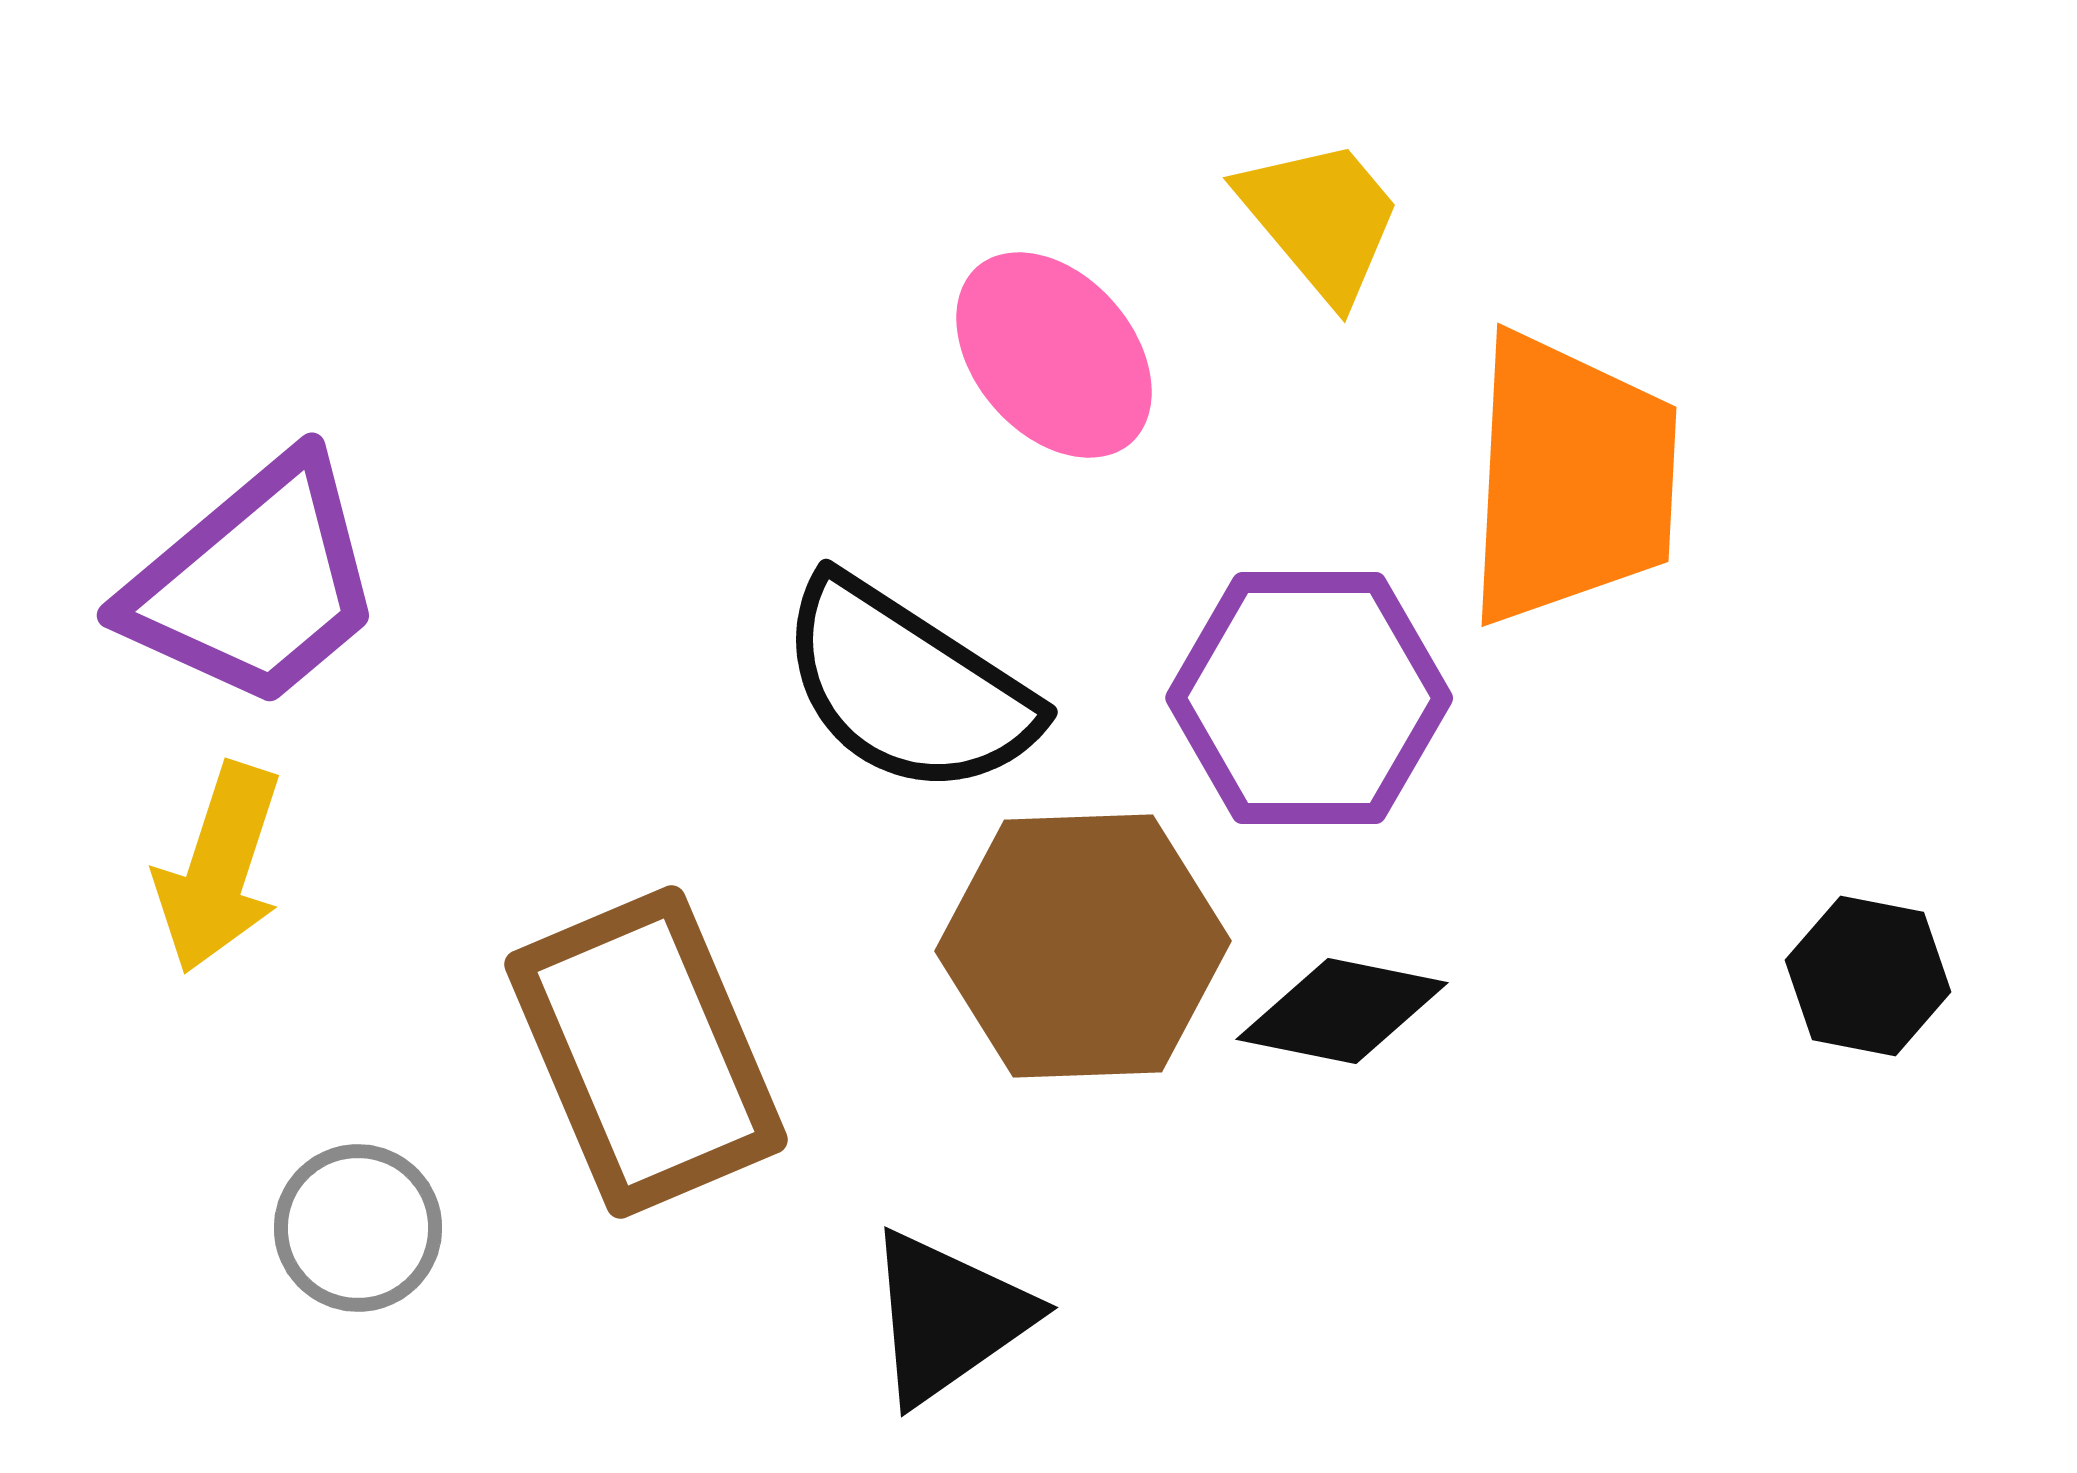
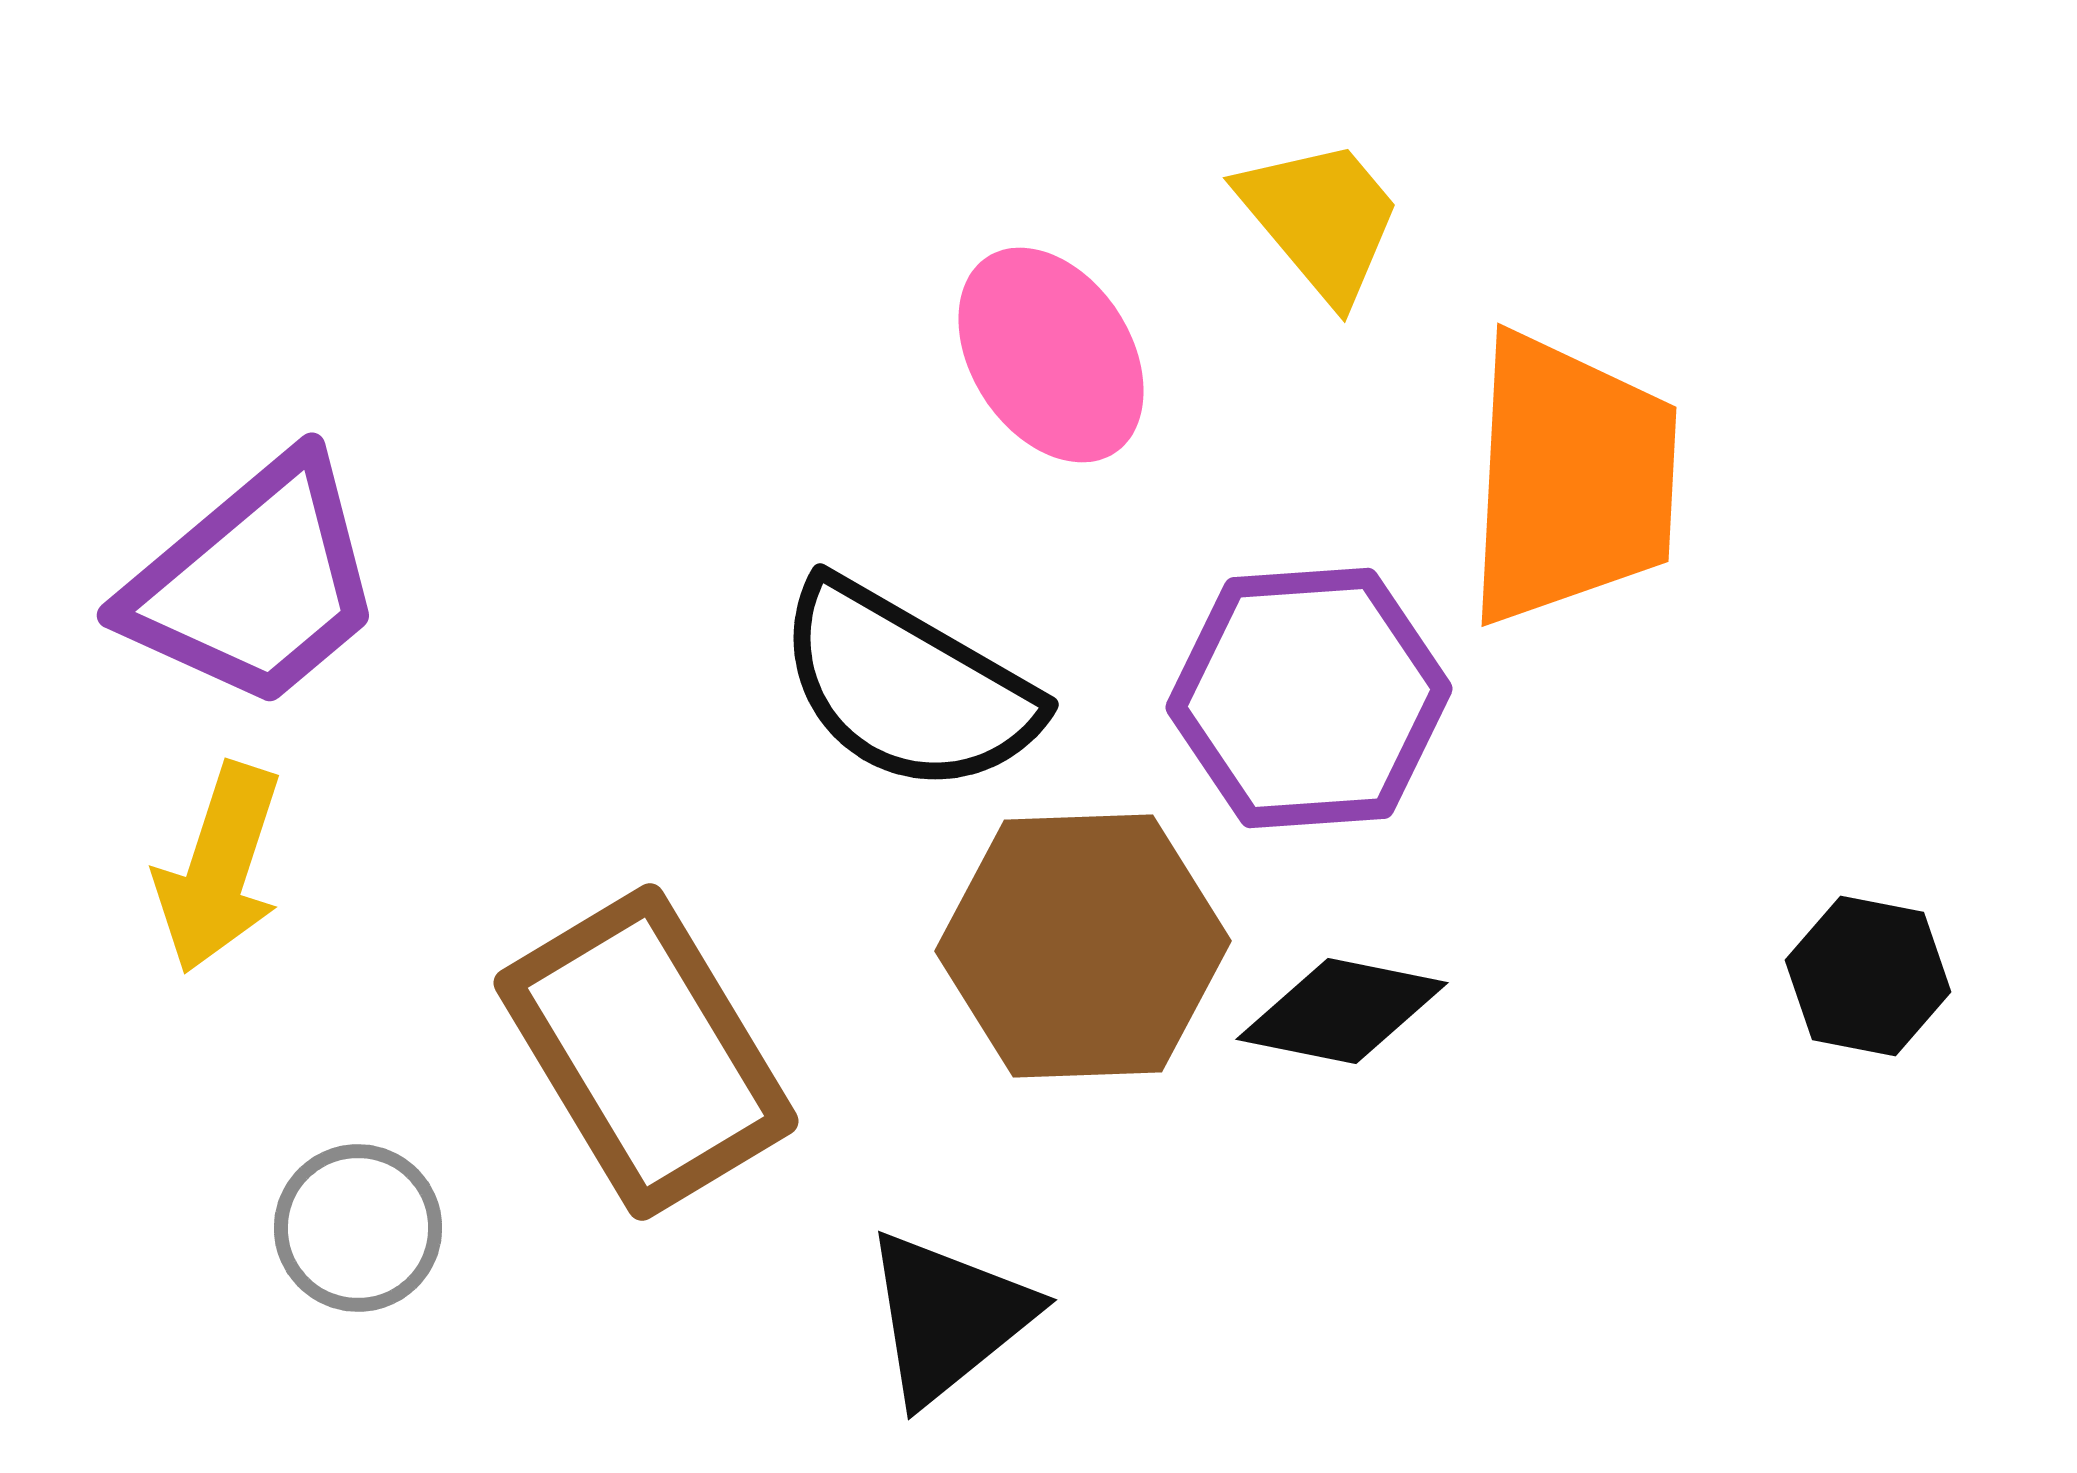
pink ellipse: moved 3 px left; rotated 8 degrees clockwise
black semicircle: rotated 3 degrees counterclockwise
purple hexagon: rotated 4 degrees counterclockwise
brown rectangle: rotated 8 degrees counterclockwise
black triangle: rotated 4 degrees counterclockwise
